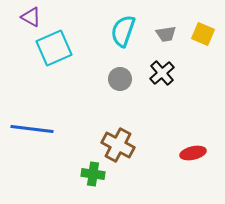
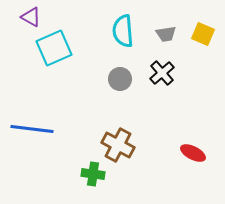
cyan semicircle: rotated 24 degrees counterclockwise
red ellipse: rotated 40 degrees clockwise
